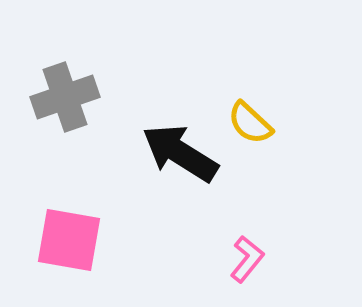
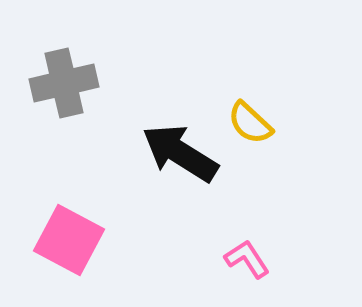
gray cross: moved 1 px left, 14 px up; rotated 6 degrees clockwise
pink square: rotated 18 degrees clockwise
pink L-shape: rotated 72 degrees counterclockwise
